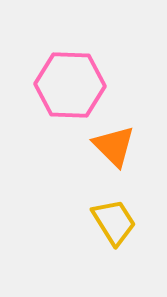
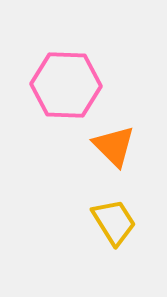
pink hexagon: moved 4 px left
